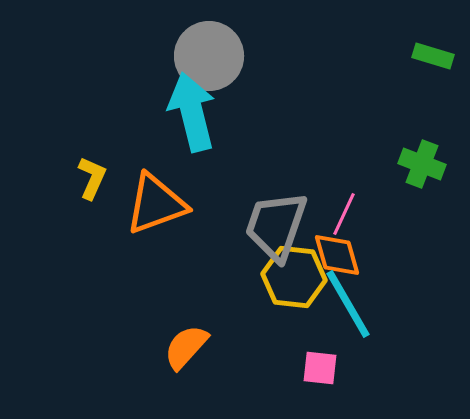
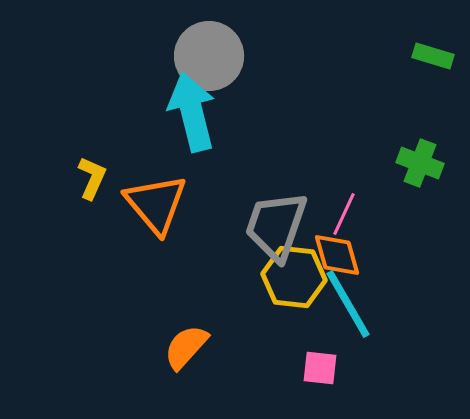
green cross: moved 2 px left, 1 px up
orange triangle: rotated 50 degrees counterclockwise
